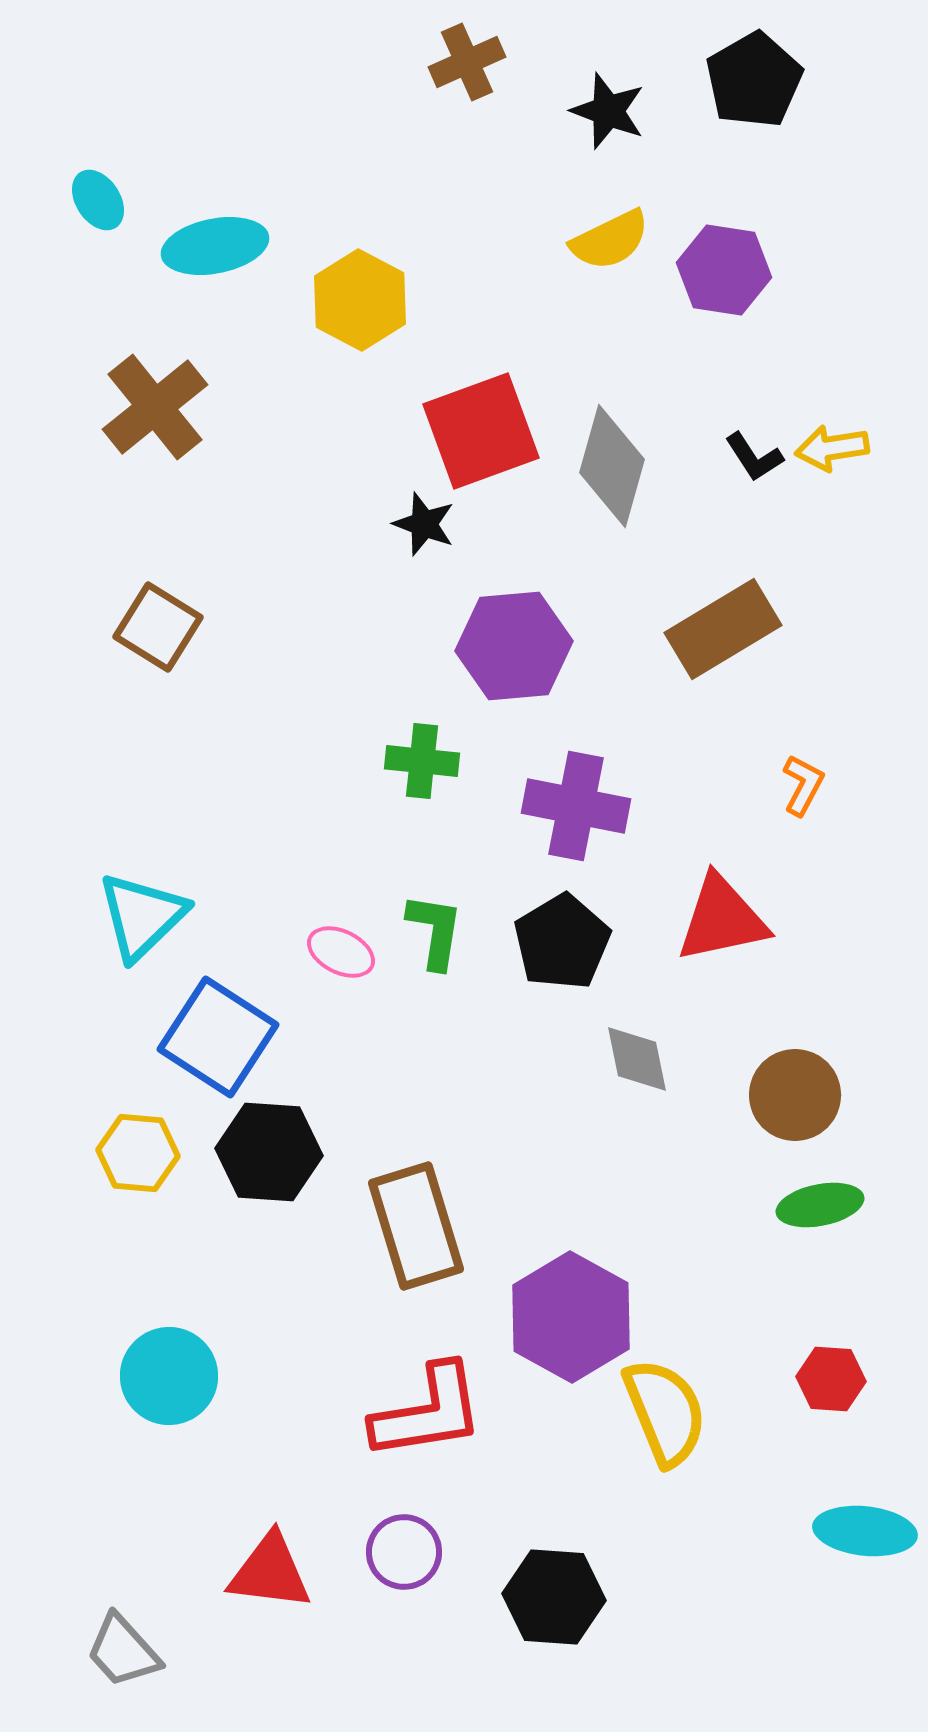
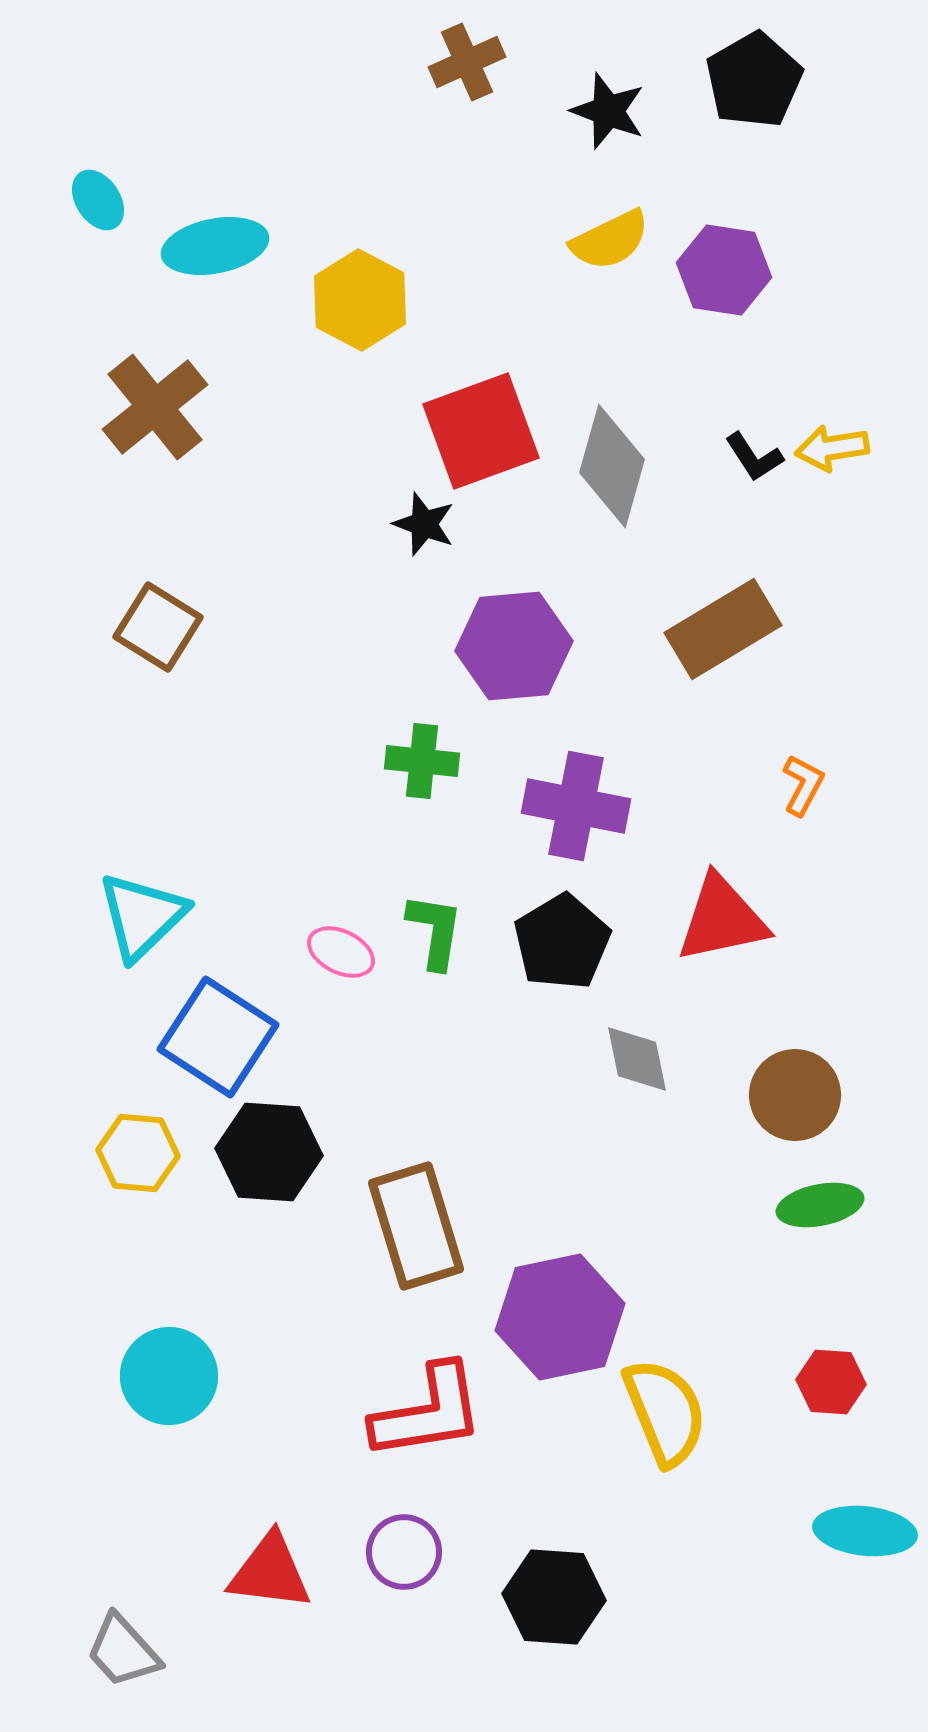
purple hexagon at (571, 1317): moved 11 px left; rotated 19 degrees clockwise
red hexagon at (831, 1379): moved 3 px down
